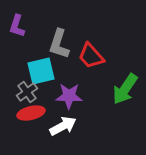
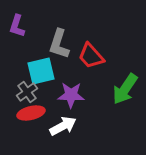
purple star: moved 2 px right, 1 px up
